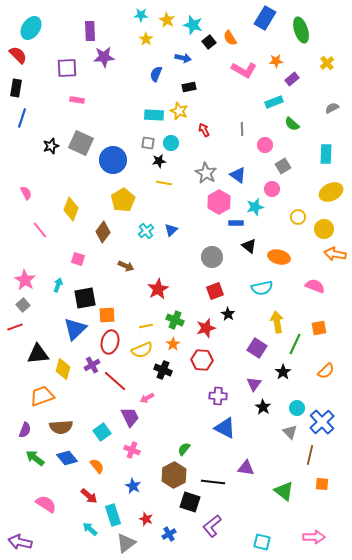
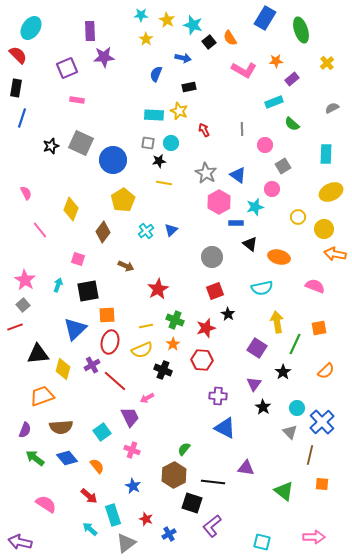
purple square at (67, 68): rotated 20 degrees counterclockwise
black triangle at (249, 246): moved 1 px right, 2 px up
black square at (85, 298): moved 3 px right, 7 px up
black square at (190, 502): moved 2 px right, 1 px down
